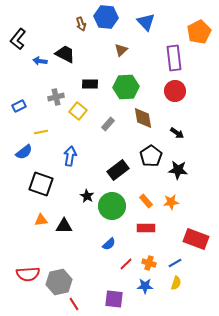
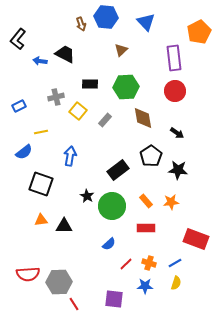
gray rectangle at (108, 124): moved 3 px left, 4 px up
gray hexagon at (59, 282): rotated 10 degrees clockwise
